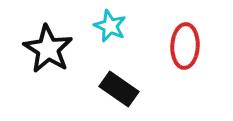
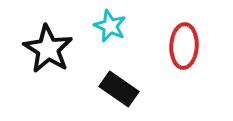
red ellipse: moved 1 px left
